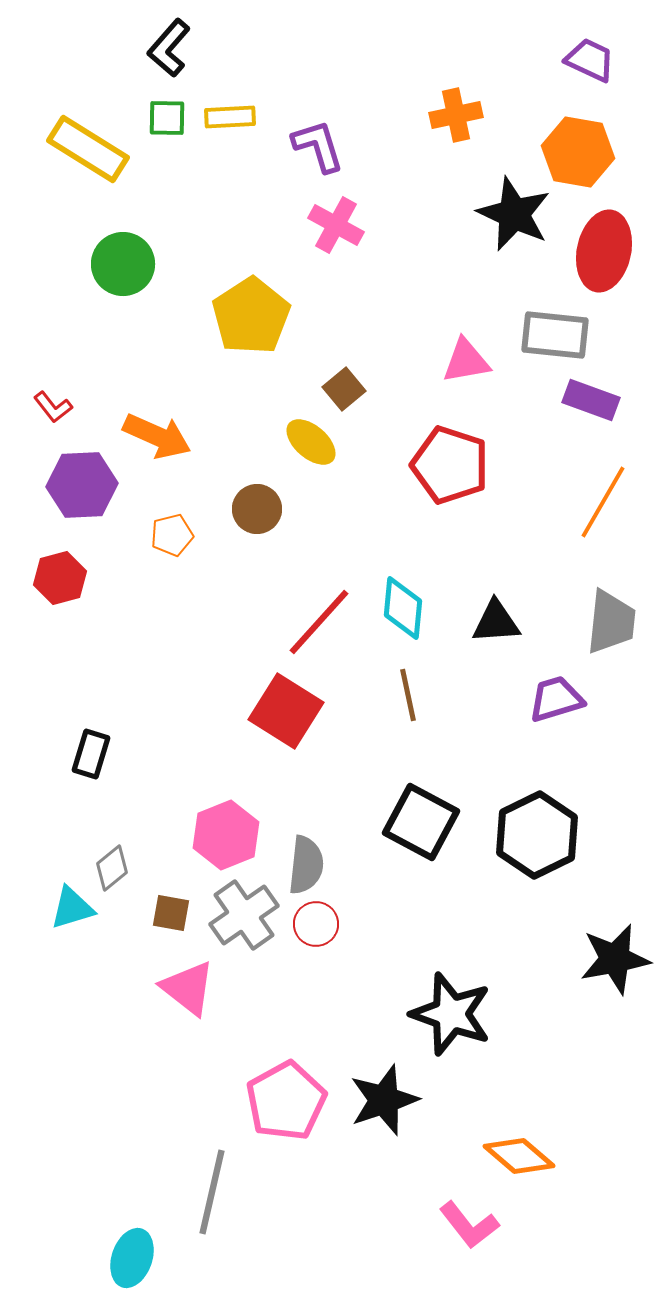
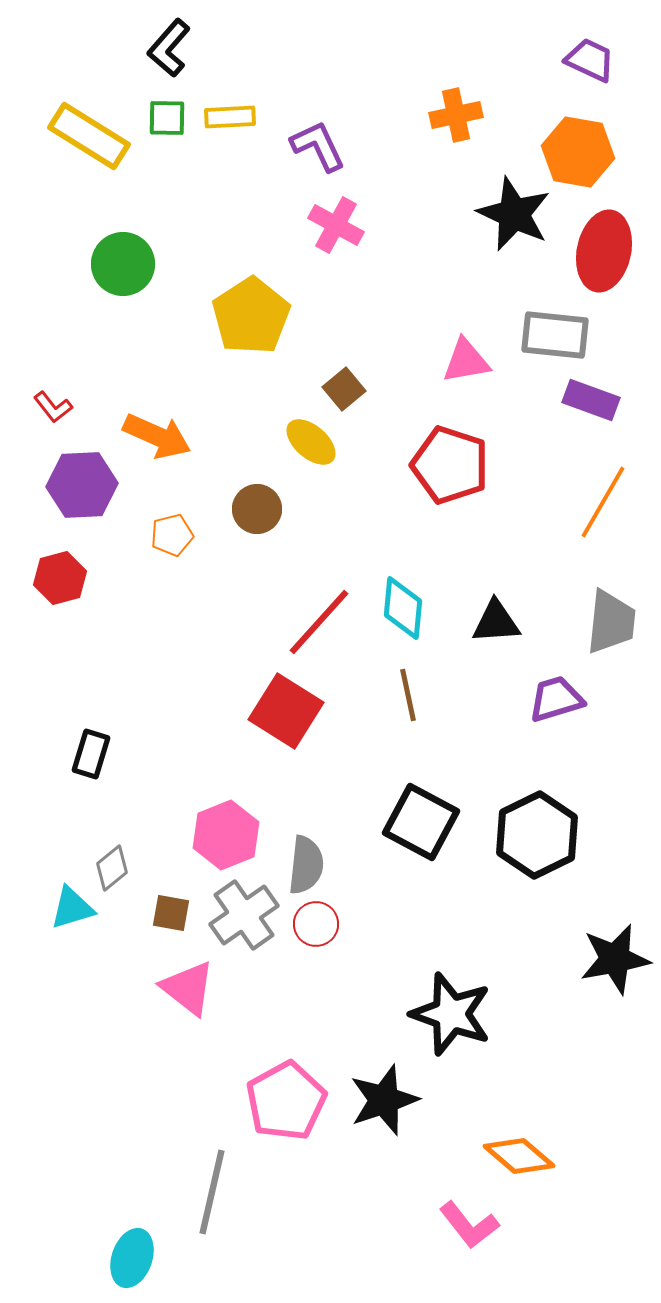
purple L-shape at (318, 146): rotated 8 degrees counterclockwise
yellow rectangle at (88, 149): moved 1 px right, 13 px up
